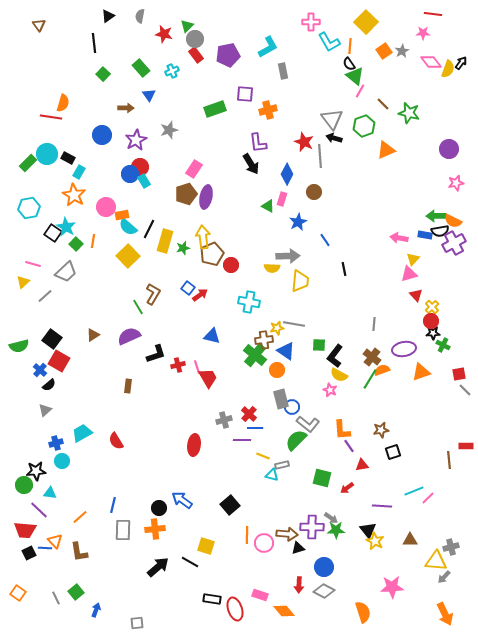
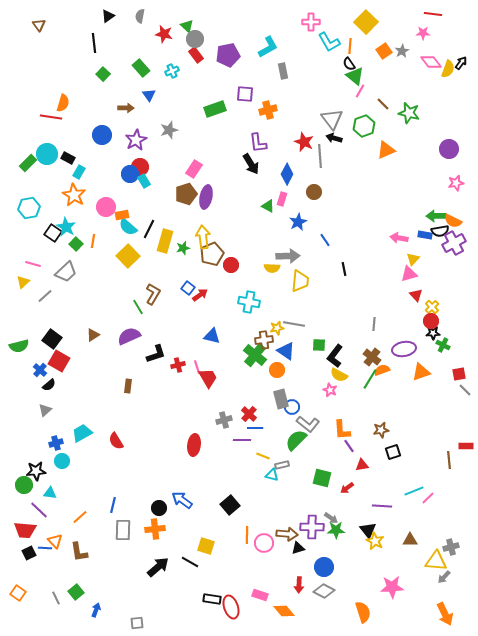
green triangle at (187, 26): rotated 32 degrees counterclockwise
red ellipse at (235, 609): moved 4 px left, 2 px up
